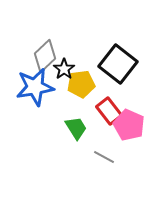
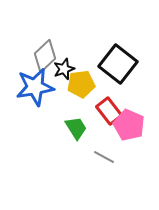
black star: rotated 15 degrees clockwise
